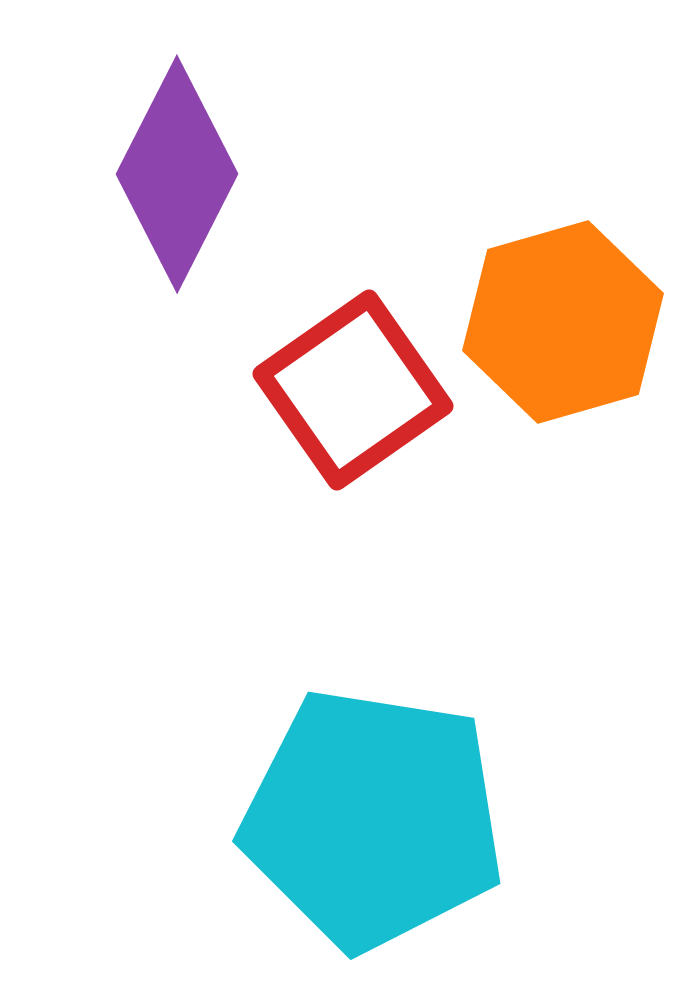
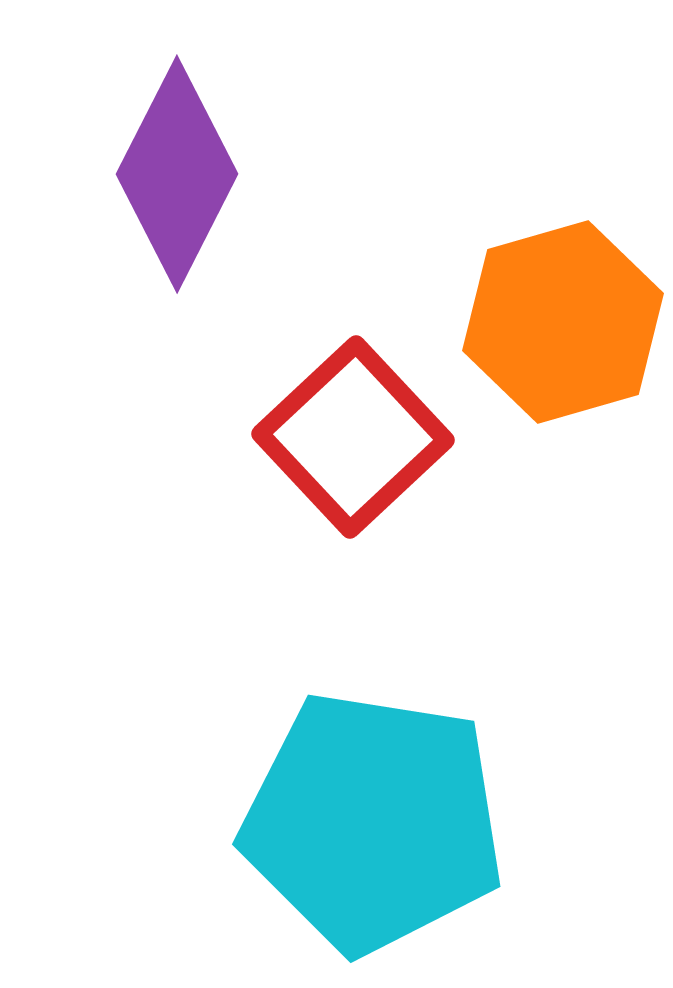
red square: moved 47 px down; rotated 8 degrees counterclockwise
cyan pentagon: moved 3 px down
